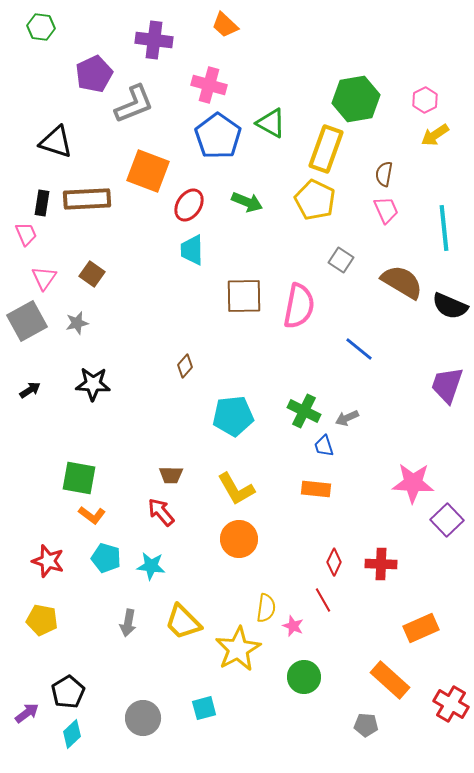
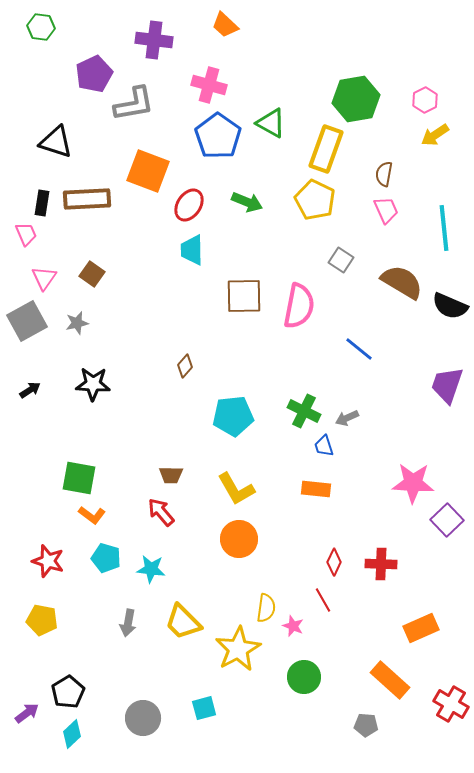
gray L-shape at (134, 104): rotated 12 degrees clockwise
cyan star at (151, 566): moved 3 px down
